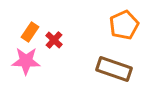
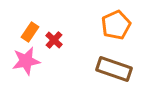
orange pentagon: moved 8 px left
pink star: rotated 12 degrees counterclockwise
